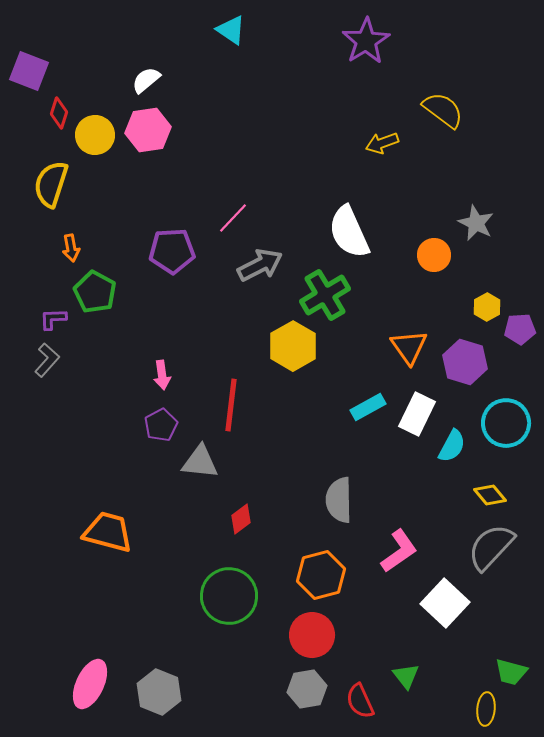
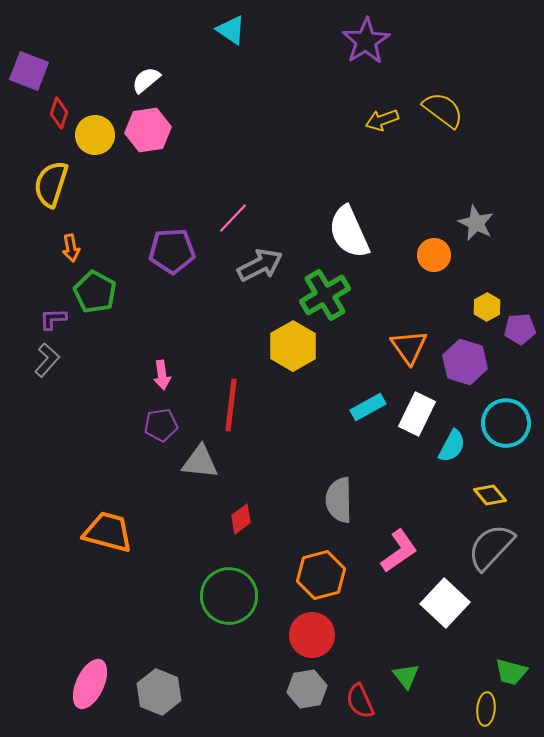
yellow arrow at (382, 143): moved 23 px up
purple pentagon at (161, 425): rotated 20 degrees clockwise
